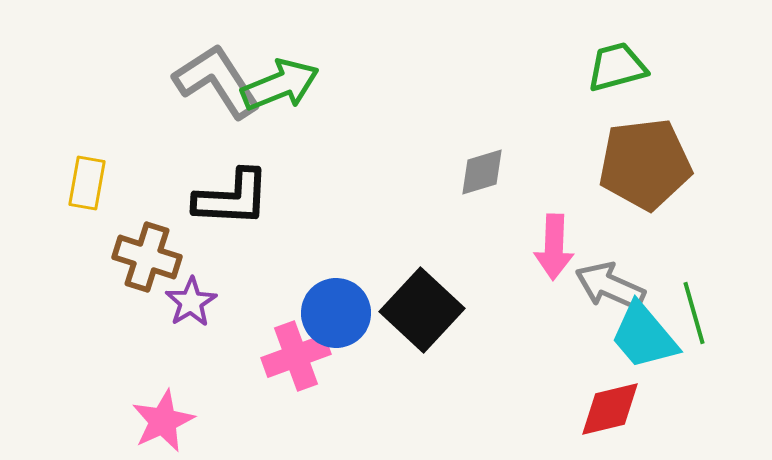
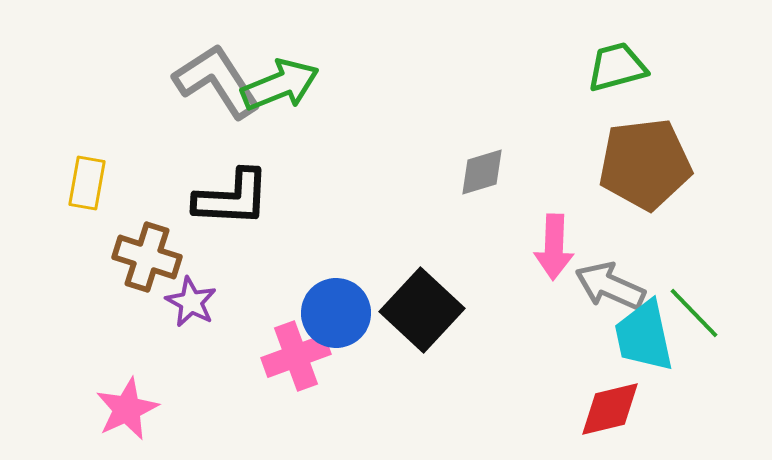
purple star: rotated 12 degrees counterclockwise
green line: rotated 28 degrees counterclockwise
cyan trapezoid: rotated 28 degrees clockwise
pink star: moved 36 px left, 12 px up
